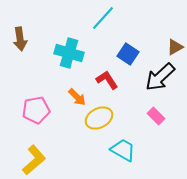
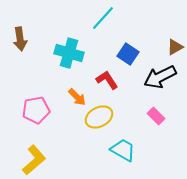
black arrow: rotated 16 degrees clockwise
yellow ellipse: moved 1 px up
